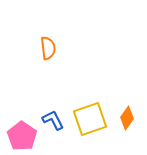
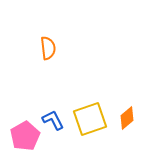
orange diamond: rotated 15 degrees clockwise
pink pentagon: moved 3 px right; rotated 8 degrees clockwise
